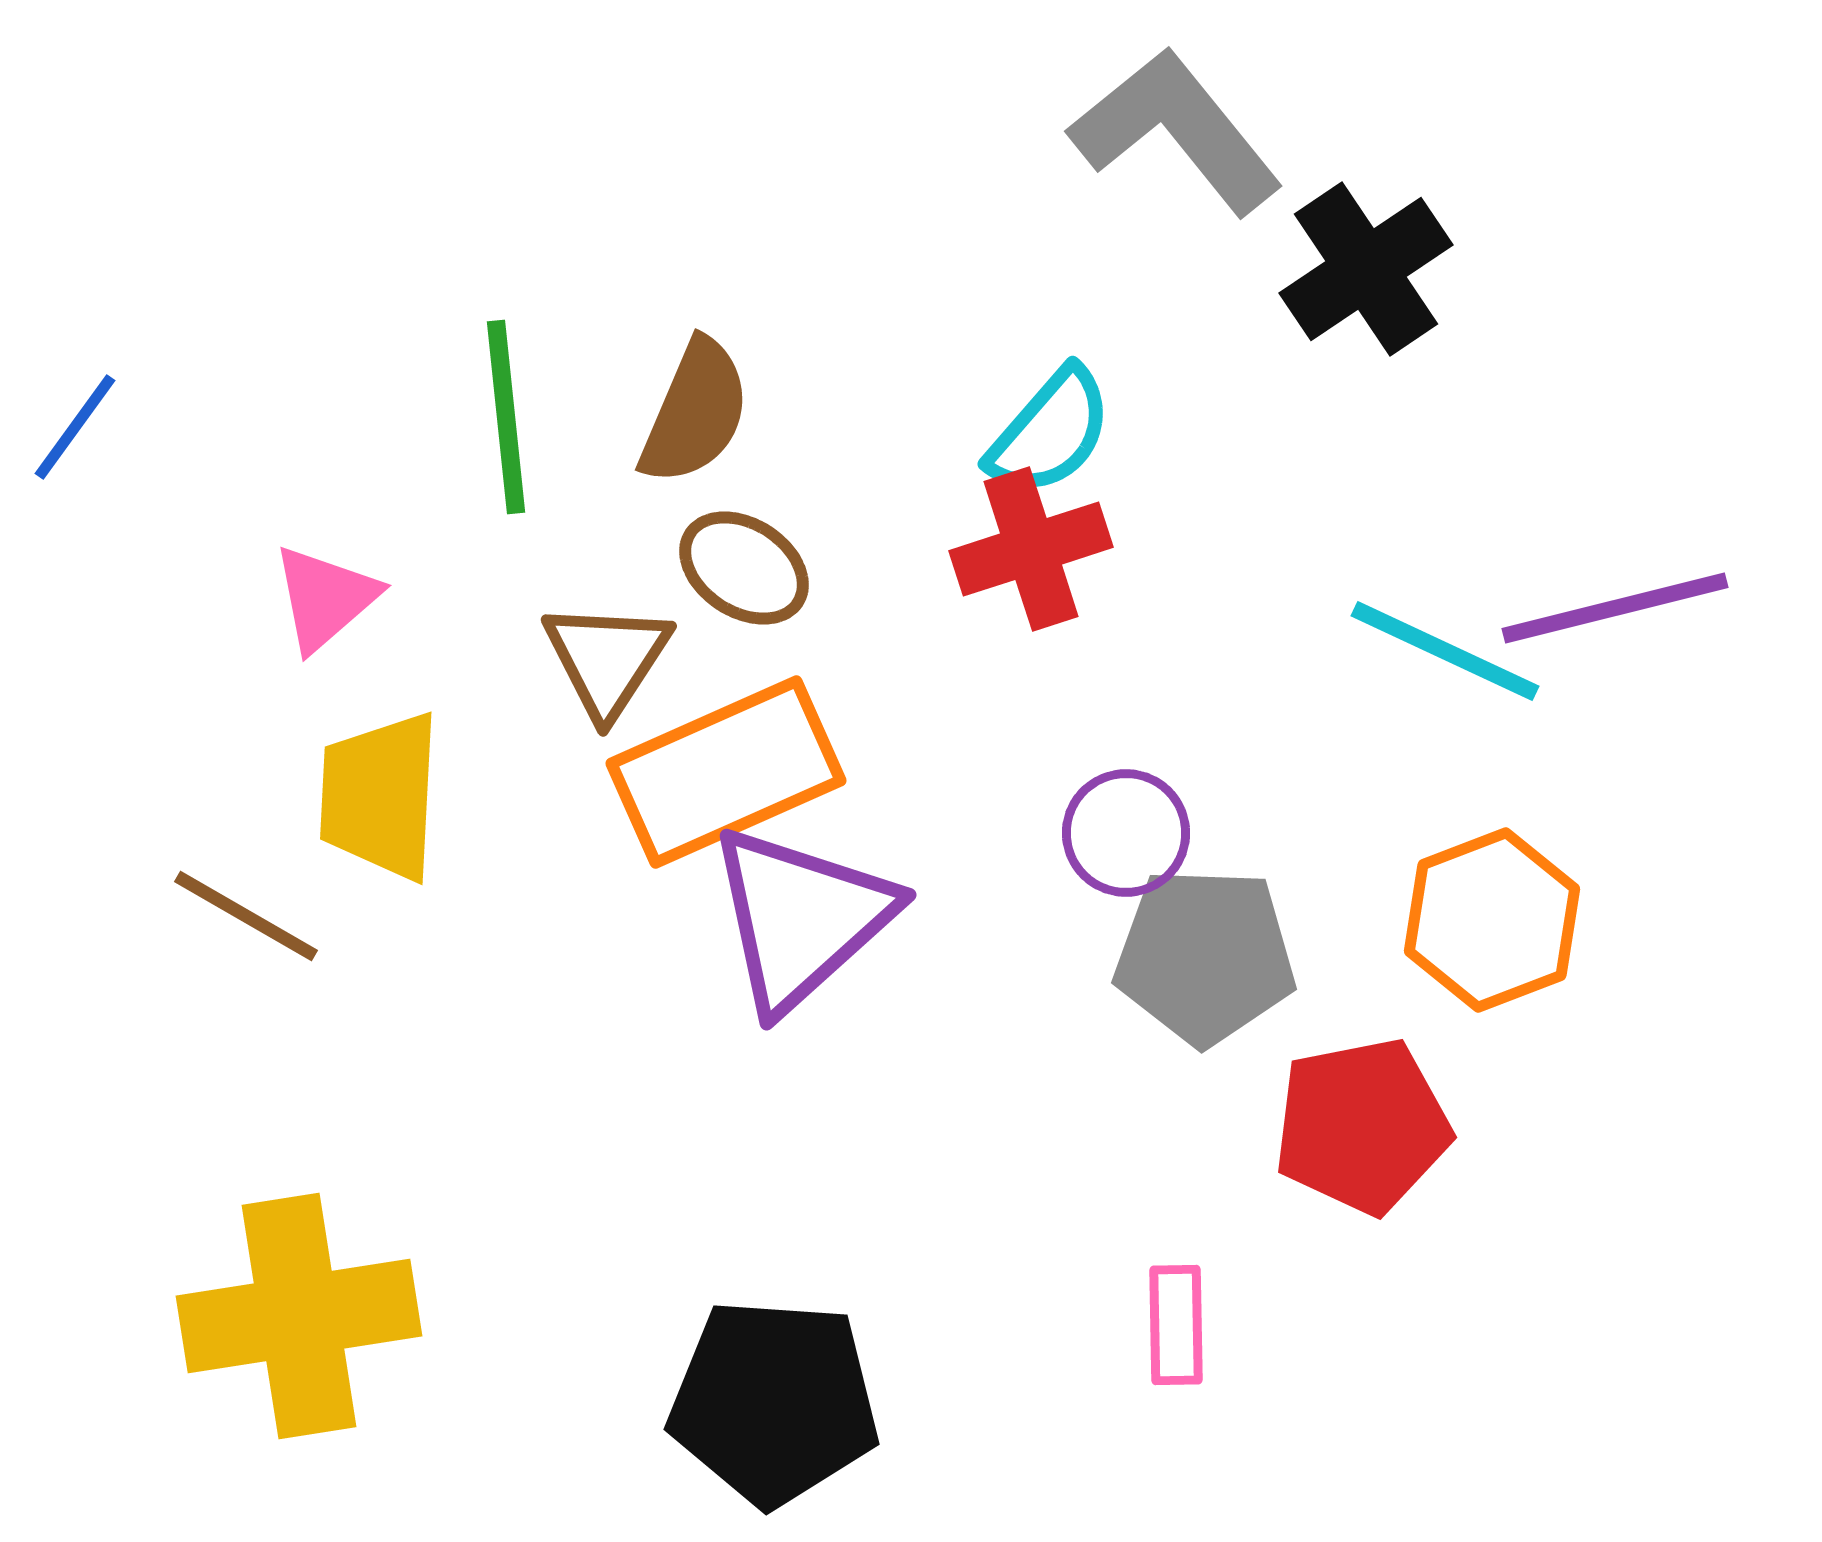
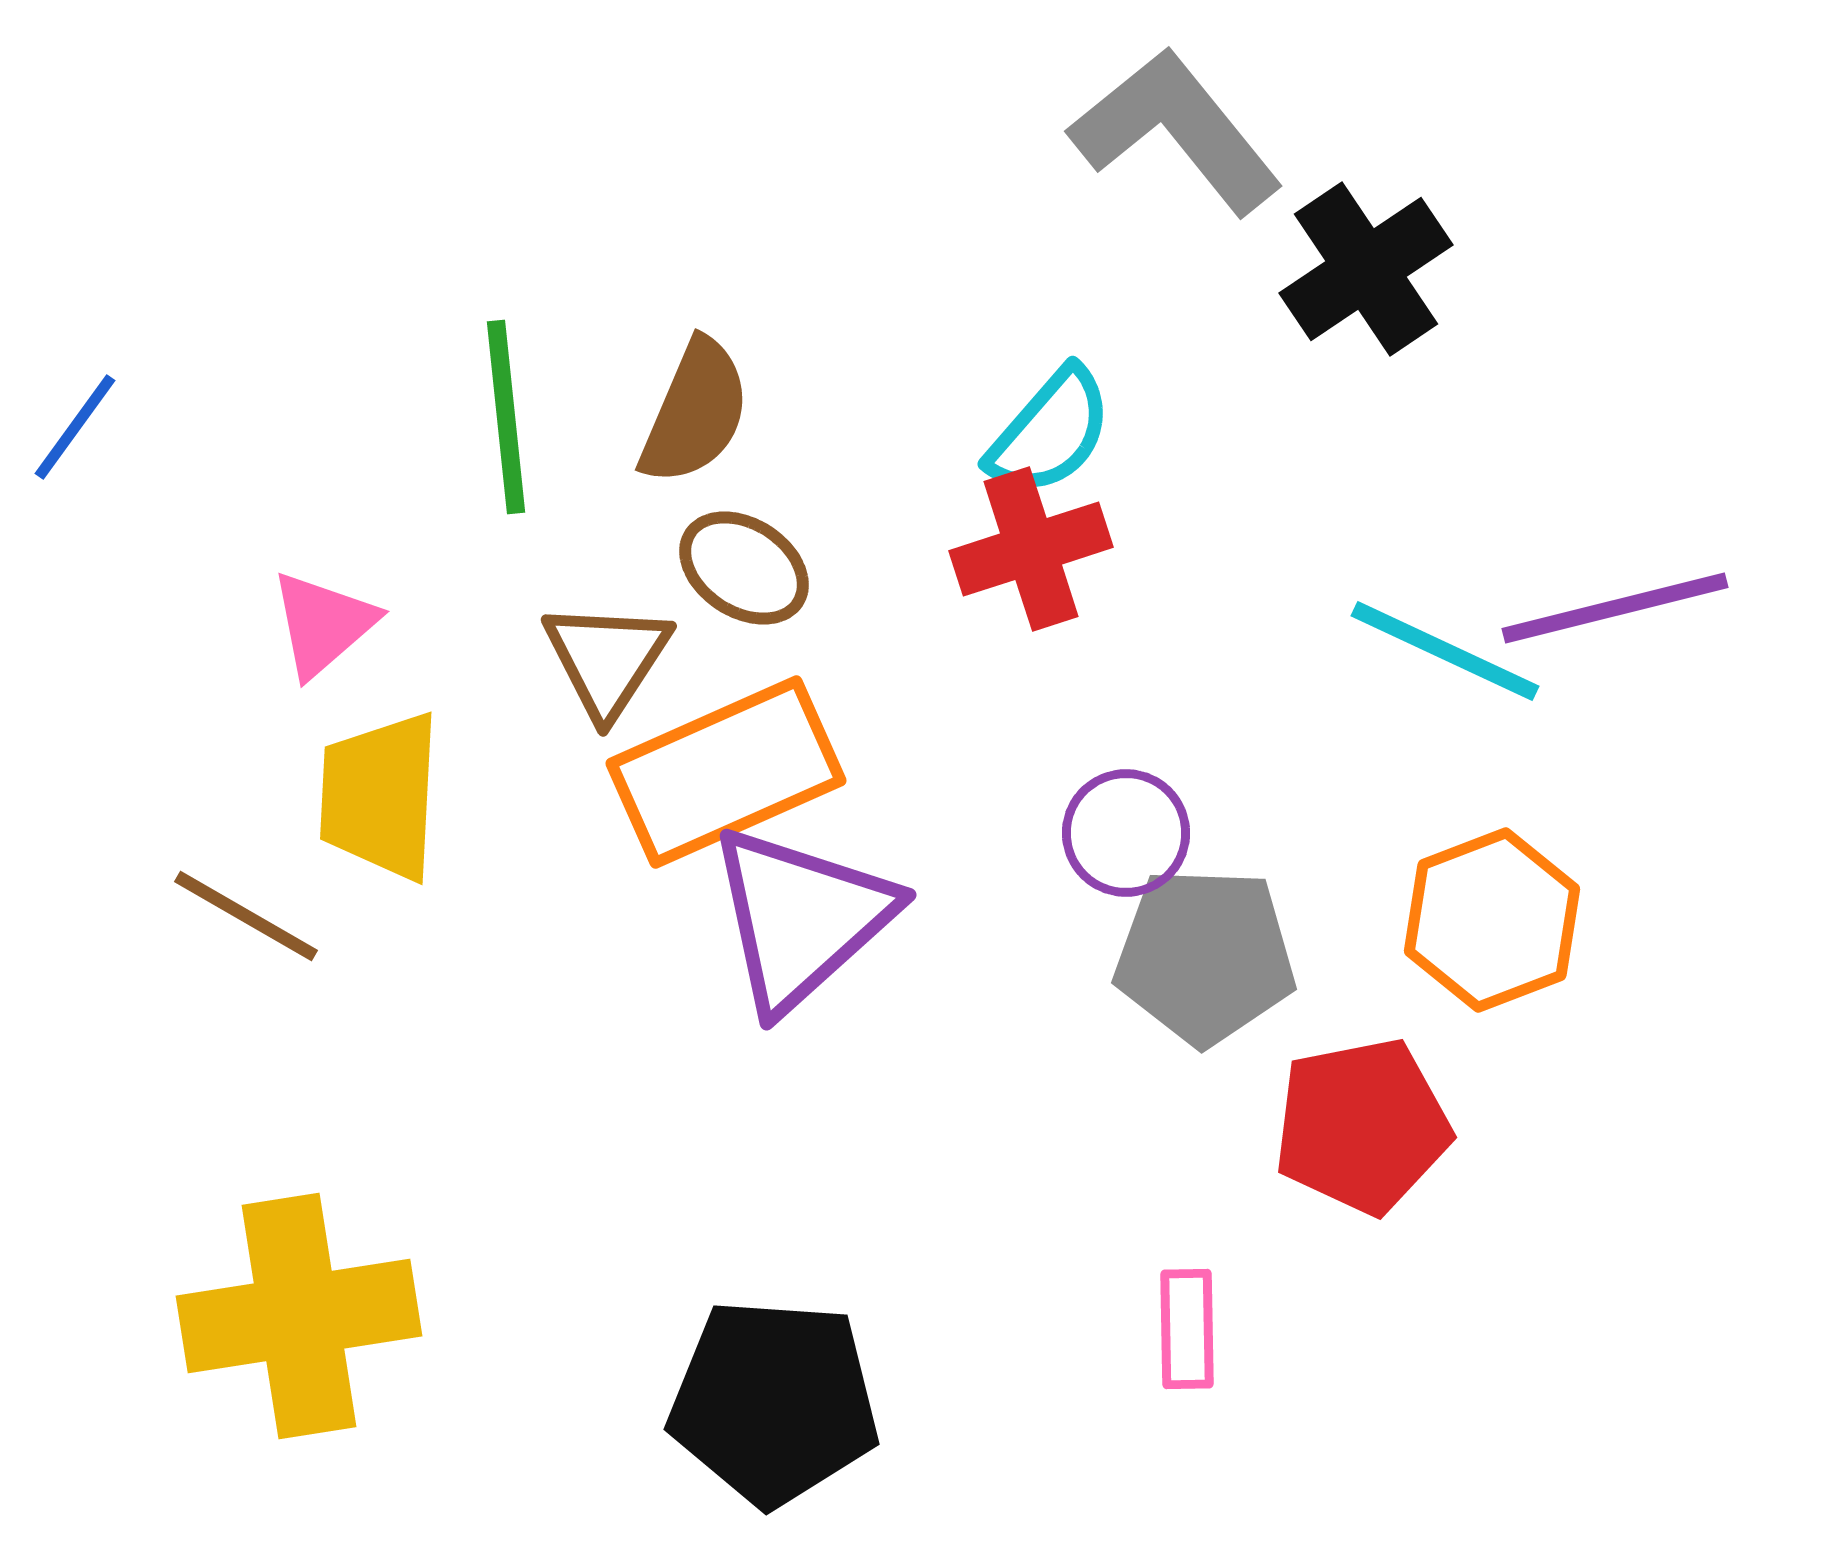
pink triangle: moved 2 px left, 26 px down
pink rectangle: moved 11 px right, 4 px down
